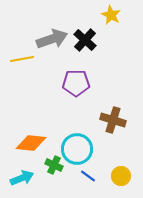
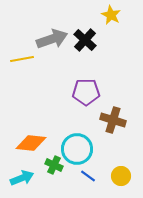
purple pentagon: moved 10 px right, 9 px down
